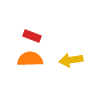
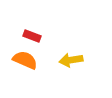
orange semicircle: moved 5 px left, 1 px down; rotated 25 degrees clockwise
